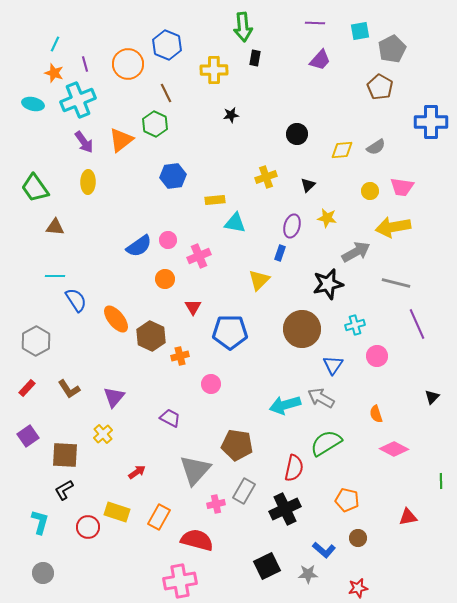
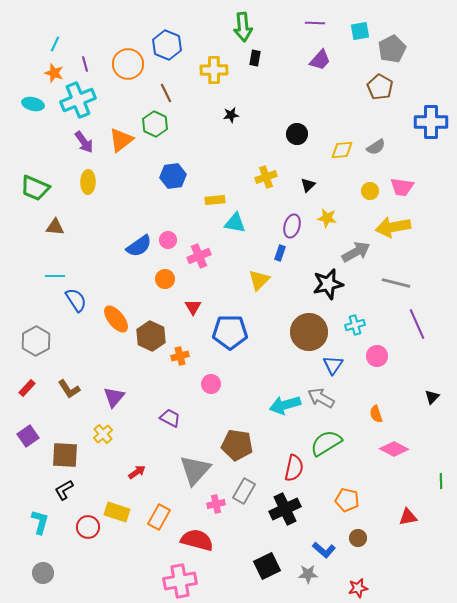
green trapezoid at (35, 188): rotated 32 degrees counterclockwise
brown circle at (302, 329): moved 7 px right, 3 px down
